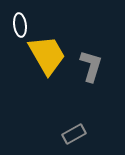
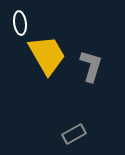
white ellipse: moved 2 px up
